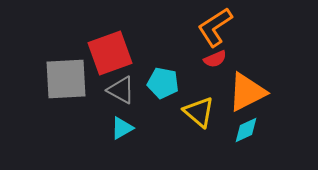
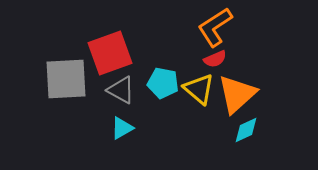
orange triangle: moved 10 px left, 2 px down; rotated 15 degrees counterclockwise
yellow triangle: moved 23 px up
